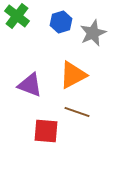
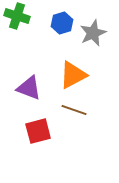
green cross: rotated 20 degrees counterclockwise
blue hexagon: moved 1 px right, 1 px down
purple triangle: moved 1 px left, 3 px down
brown line: moved 3 px left, 2 px up
red square: moved 8 px left; rotated 20 degrees counterclockwise
